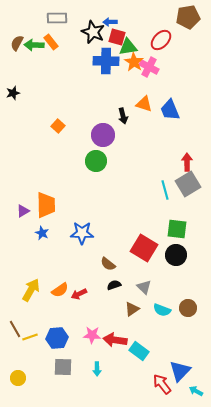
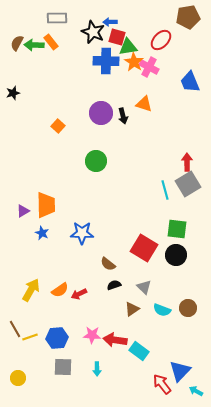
blue trapezoid at (170, 110): moved 20 px right, 28 px up
purple circle at (103, 135): moved 2 px left, 22 px up
